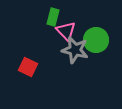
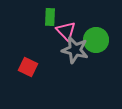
green rectangle: moved 3 px left; rotated 12 degrees counterclockwise
